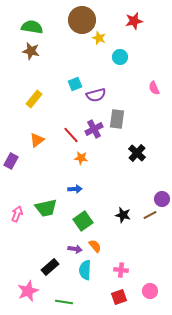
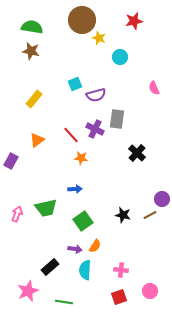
purple cross: moved 1 px right; rotated 36 degrees counterclockwise
orange semicircle: rotated 72 degrees clockwise
